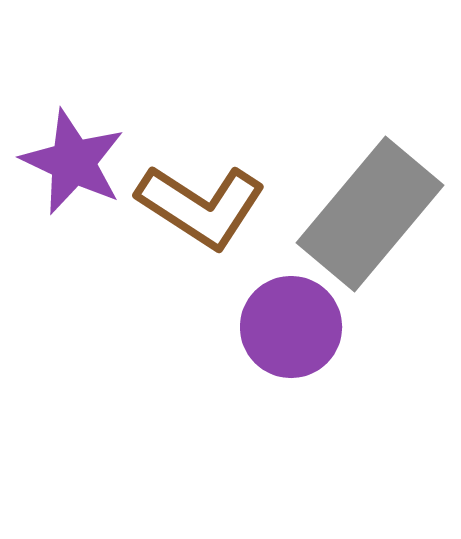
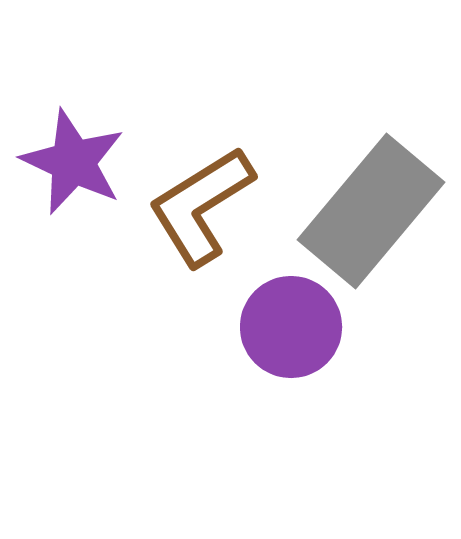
brown L-shape: rotated 115 degrees clockwise
gray rectangle: moved 1 px right, 3 px up
